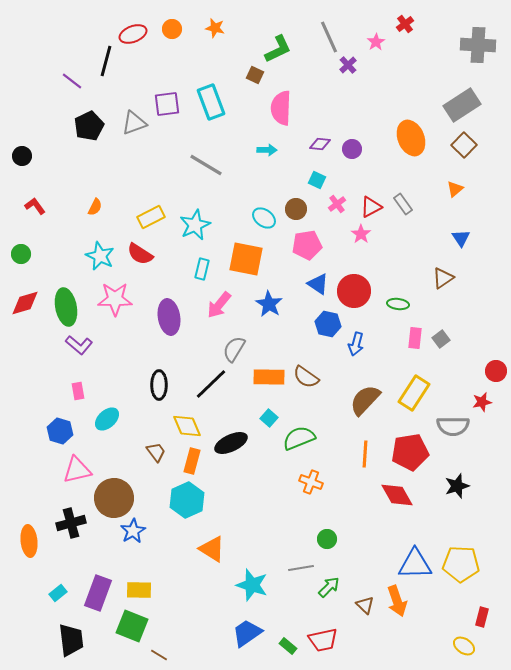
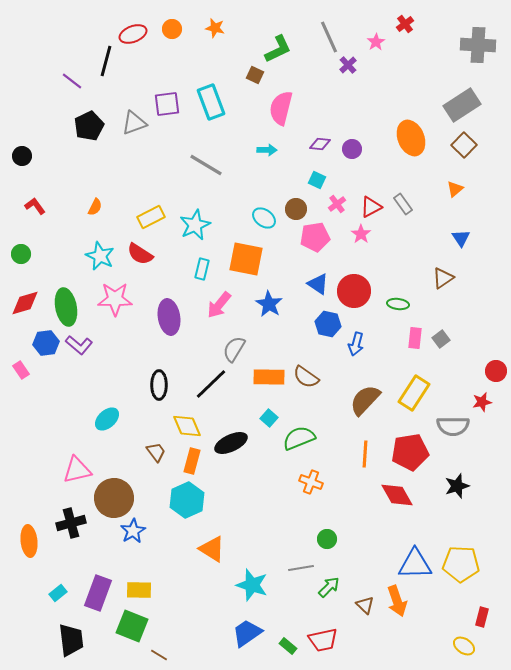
pink semicircle at (281, 108): rotated 12 degrees clockwise
pink pentagon at (307, 245): moved 8 px right, 8 px up
pink rectangle at (78, 391): moved 57 px left, 21 px up; rotated 24 degrees counterclockwise
blue hexagon at (60, 431): moved 14 px left, 88 px up; rotated 25 degrees counterclockwise
